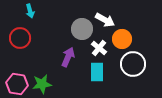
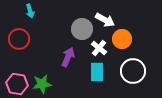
red circle: moved 1 px left, 1 px down
white circle: moved 7 px down
